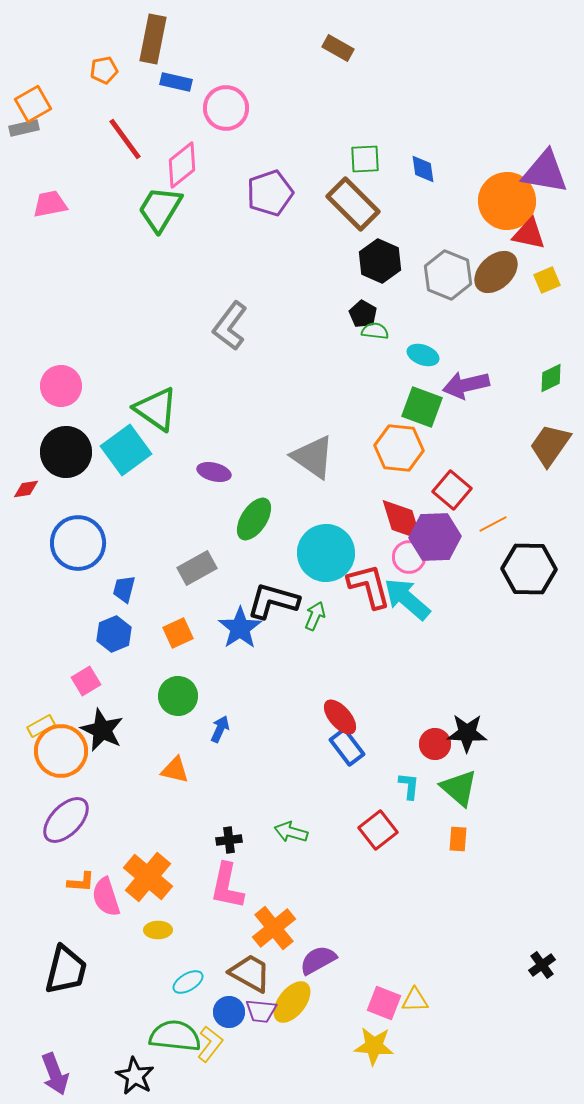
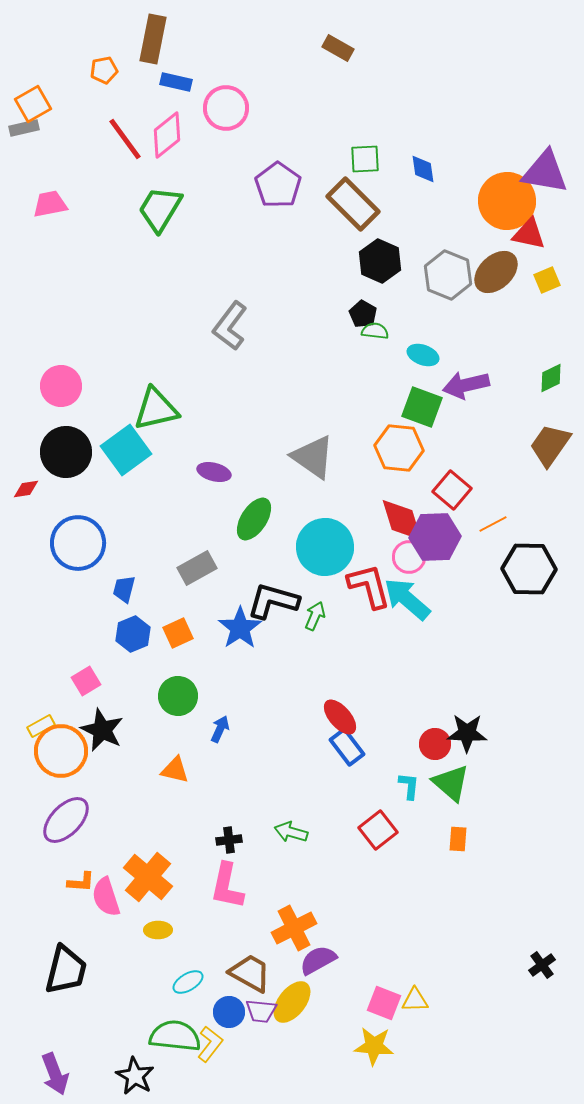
pink diamond at (182, 165): moved 15 px left, 30 px up
purple pentagon at (270, 193): moved 8 px right, 8 px up; rotated 18 degrees counterclockwise
green triangle at (156, 409): rotated 48 degrees counterclockwise
cyan circle at (326, 553): moved 1 px left, 6 px up
blue hexagon at (114, 634): moved 19 px right
green triangle at (459, 788): moved 8 px left, 5 px up
orange cross at (274, 928): moved 20 px right; rotated 12 degrees clockwise
